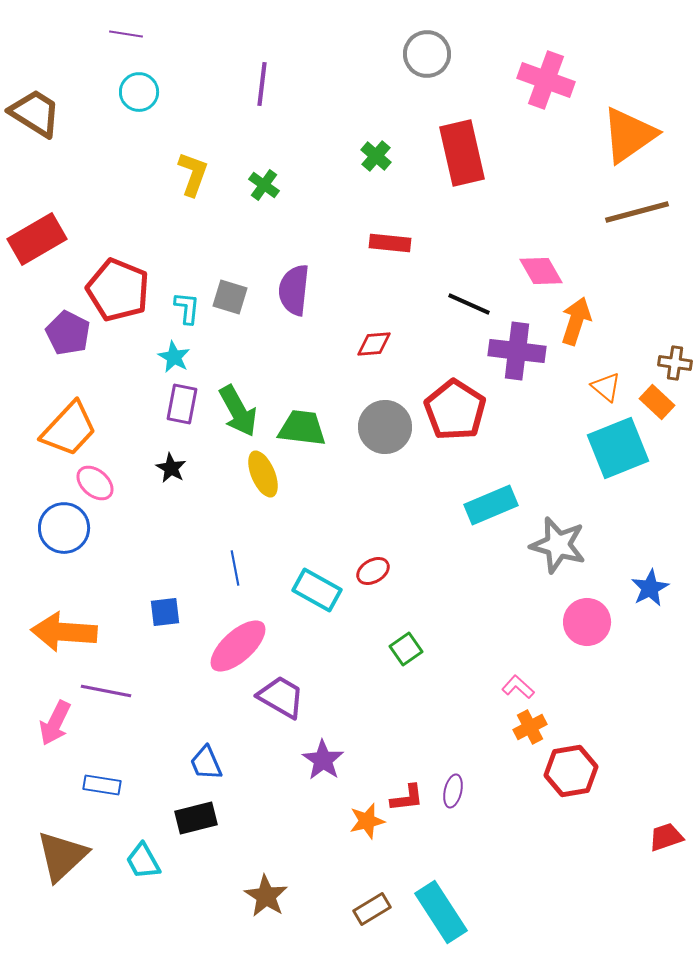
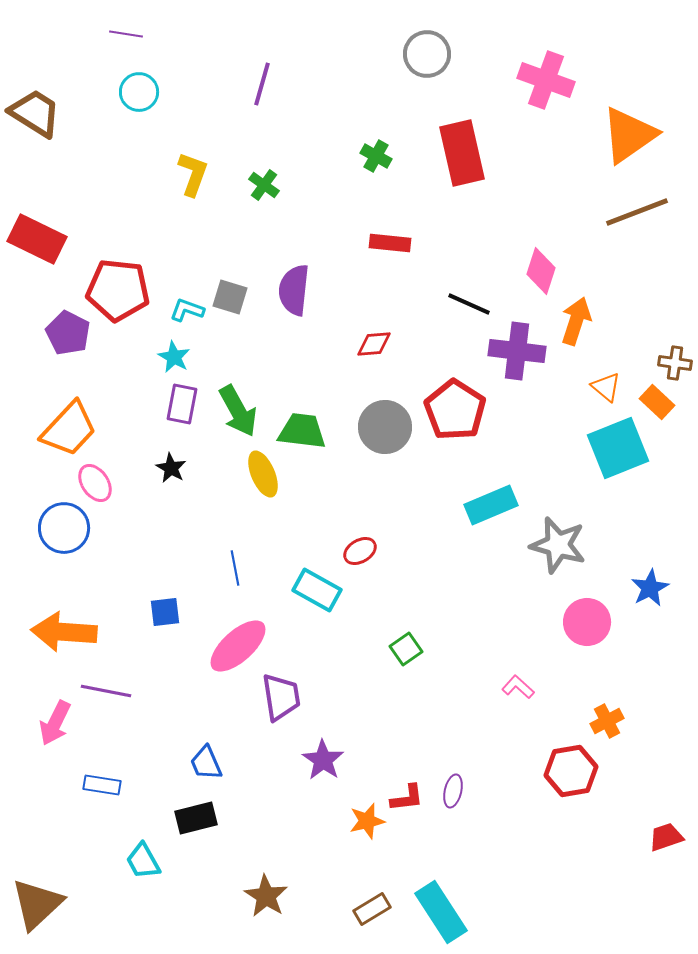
purple line at (262, 84): rotated 9 degrees clockwise
green cross at (376, 156): rotated 12 degrees counterclockwise
brown line at (637, 212): rotated 6 degrees counterclockwise
red rectangle at (37, 239): rotated 56 degrees clockwise
pink diamond at (541, 271): rotated 48 degrees clockwise
red pentagon at (118, 290): rotated 16 degrees counterclockwise
cyan L-shape at (187, 308): moved 2 px down; rotated 76 degrees counterclockwise
green trapezoid at (302, 428): moved 3 px down
pink ellipse at (95, 483): rotated 15 degrees clockwise
red ellipse at (373, 571): moved 13 px left, 20 px up
purple trapezoid at (281, 697): rotated 51 degrees clockwise
orange cross at (530, 727): moved 77 px right, 6 px up
brown triangle at (62, 856): moved 25 px left, 48 px down
